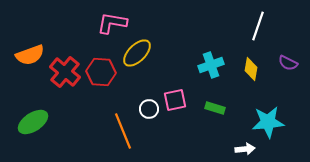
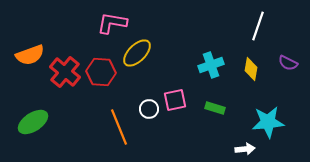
orange line: moved 4 px left, 4 px up
